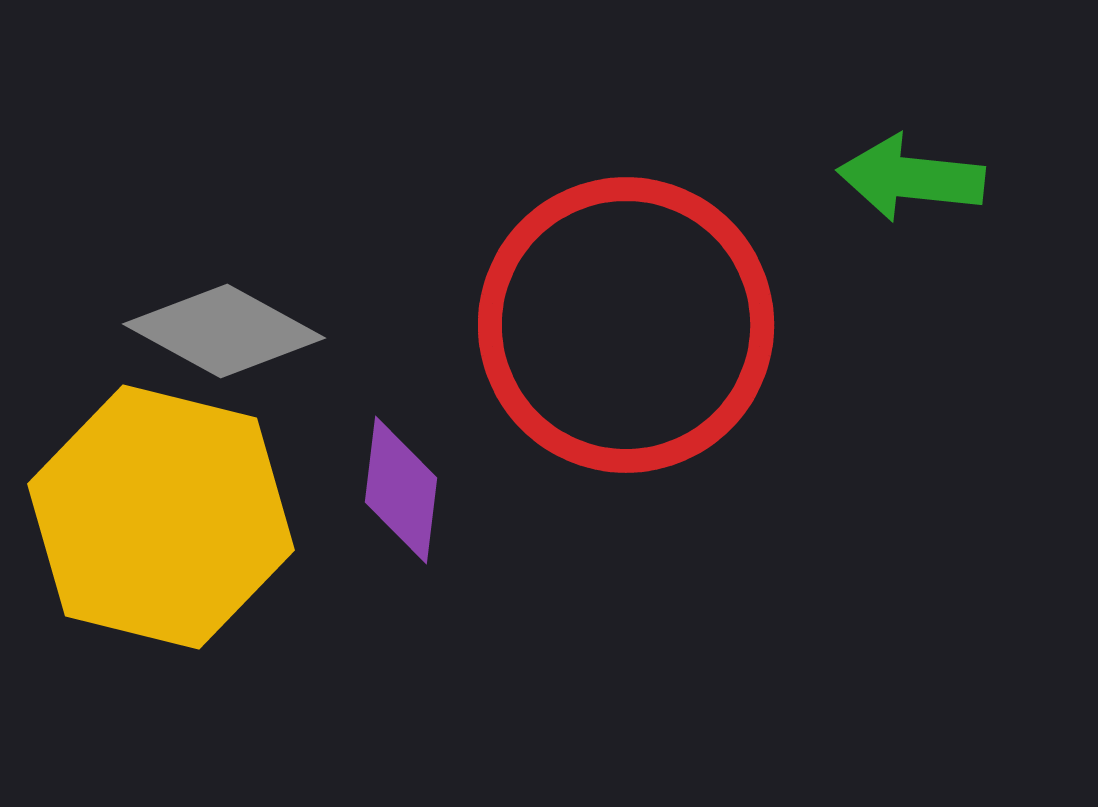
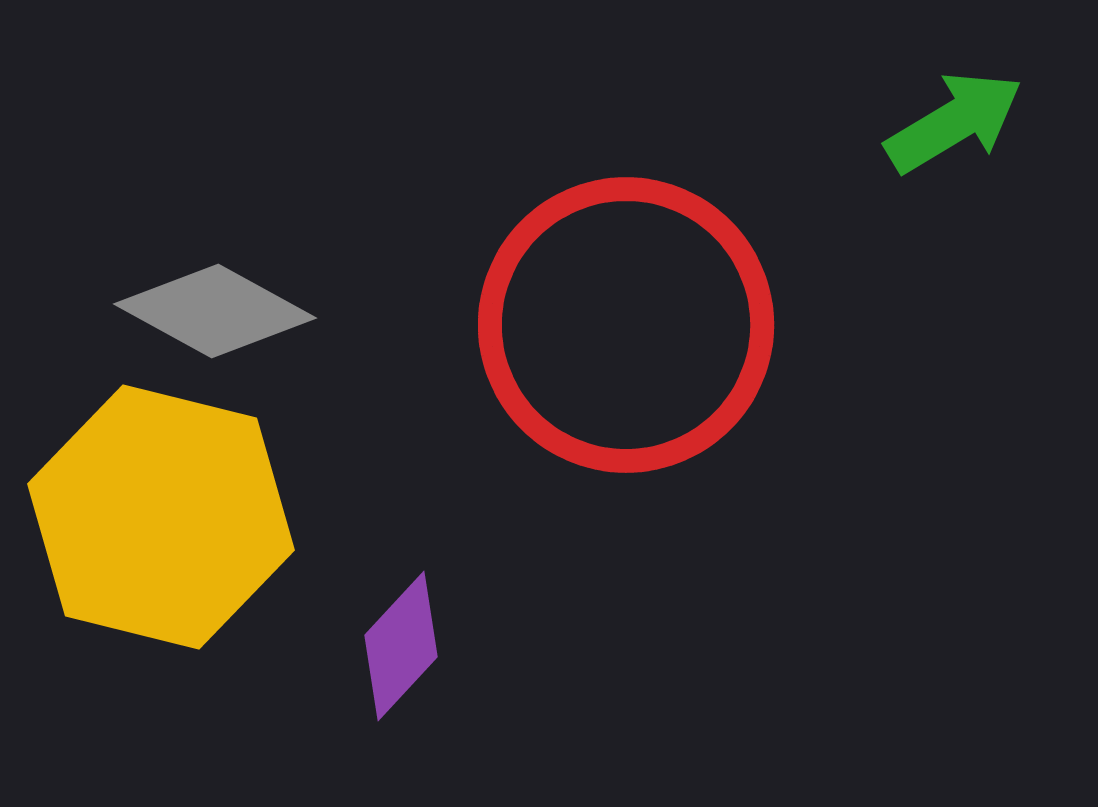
green arrow: moved 43 px right, 56 px up; rotated 143 degrees clockwise
gray diamond: moved 9 px left, 20 px up
purple diamond: moved 156 px down; rotated 36 degrees clockwise
